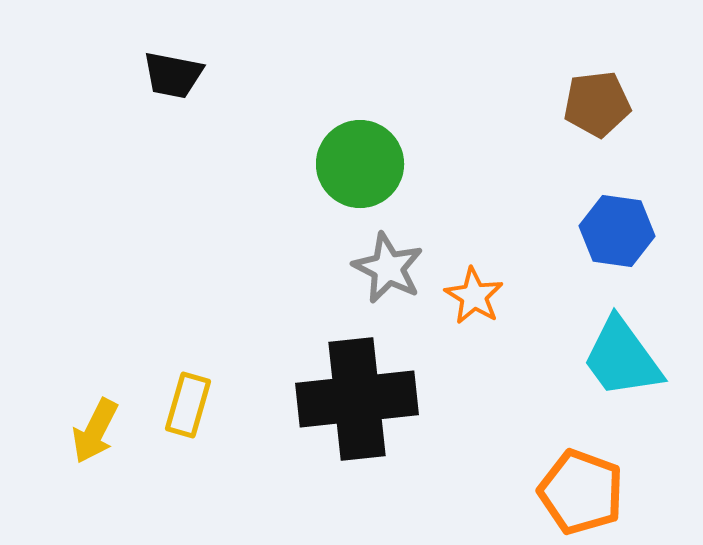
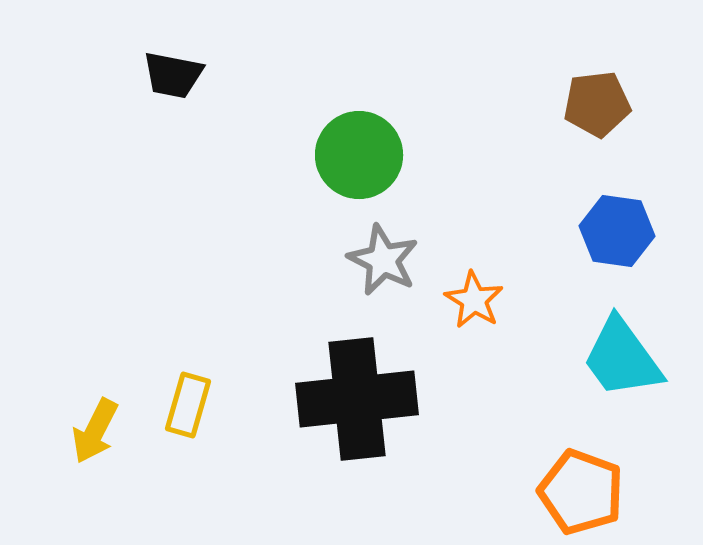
green circle: moved 1 px left, 9 px up
gray star: moved 5 px left, 8 px up
orange star: moved 4 px down
